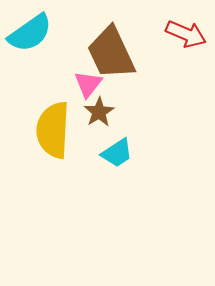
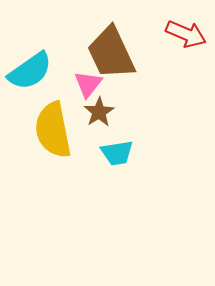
cyan semicircle: moved 38 px down
yellow semicircle: rotated 14 degrees counterclockwise
cyan trapezoid: rotated 24 degrees clockwise
